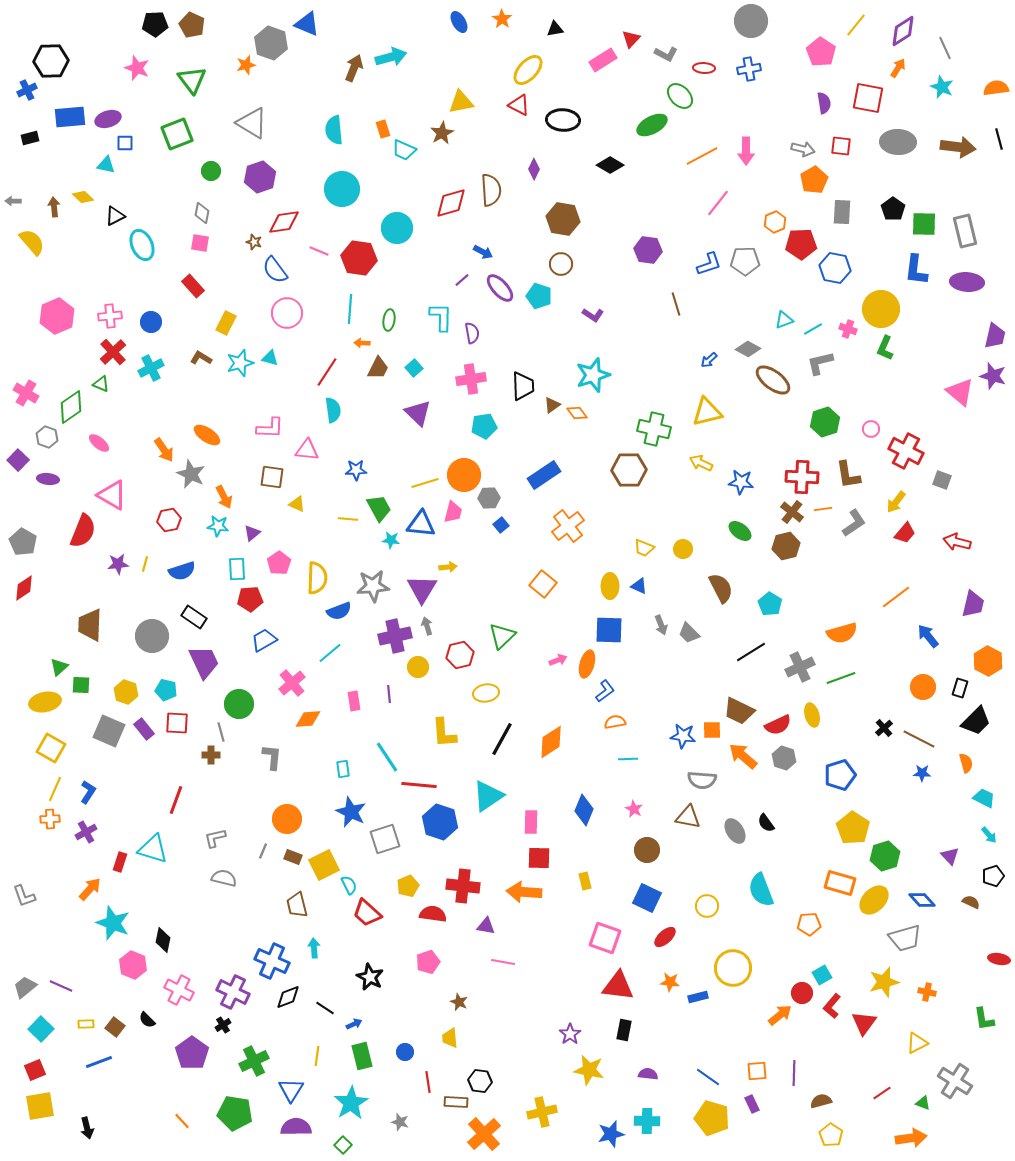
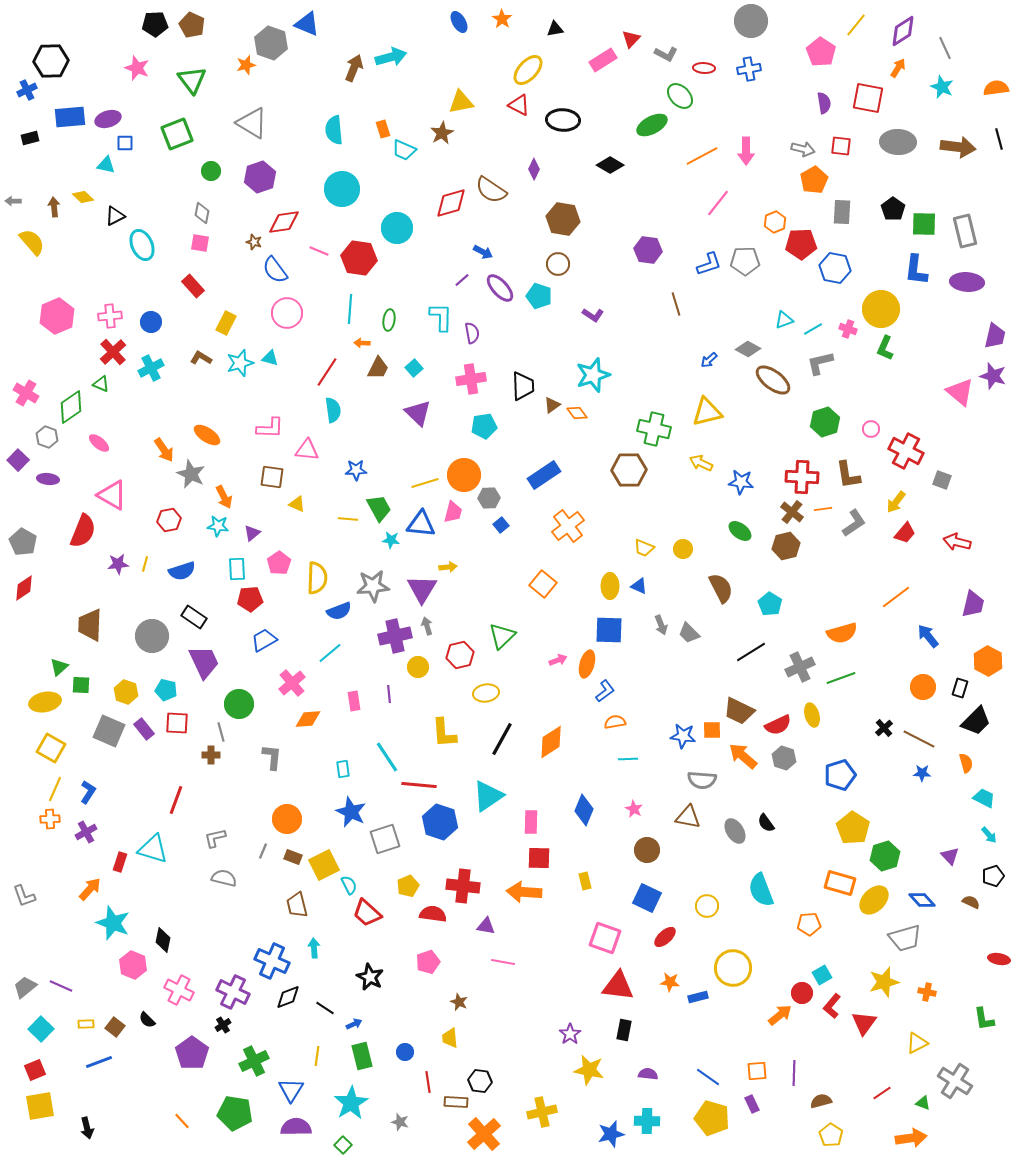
brown semicircle at (491, 190): rotated 128 degrees clockwise
brown circle at (561, 264): moved 3 px left
